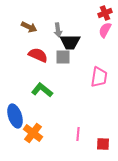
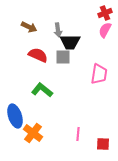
pink trapezoid: moved 3 px up
